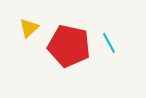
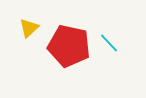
cyan line: rotated 15 degrees counterclockwise
